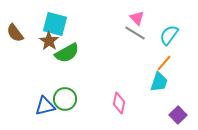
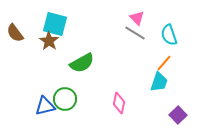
cyan semicircle: rotated 55 degrees counterclockwise
green semicircle: moved 15 px right, 10 px down
